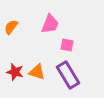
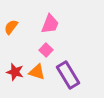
pink square: moved 21 px left, 5 px down; rotated 32 degrees clockwise
